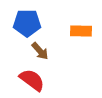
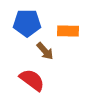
orange rectangle: moved 13 px left
brown arrow: moved 5 px right
